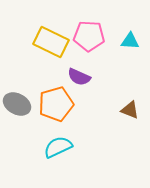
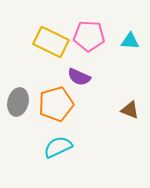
gray ellipse: moved 1 px right, 2 px up; rotated 76 degrees clockwise
